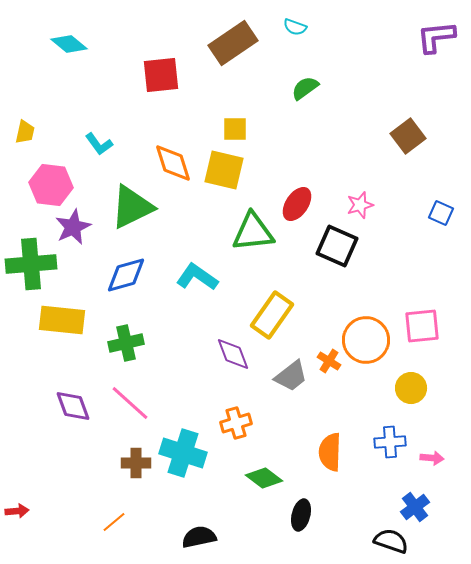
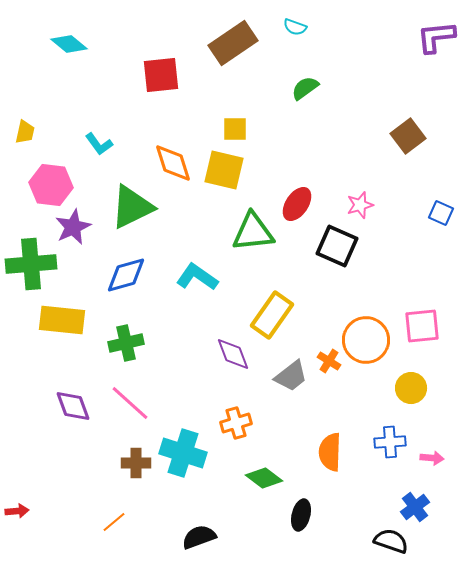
black semicircle at (199, 537): rotated 8 degrees counterclockwise
